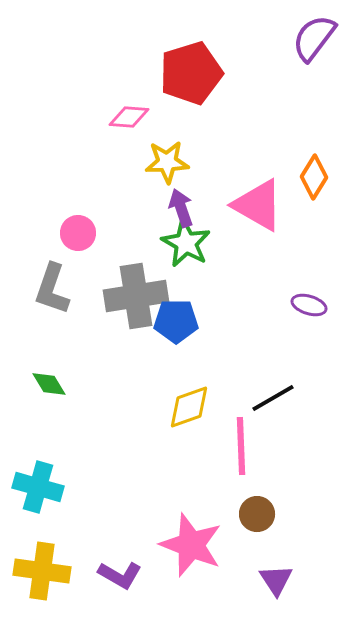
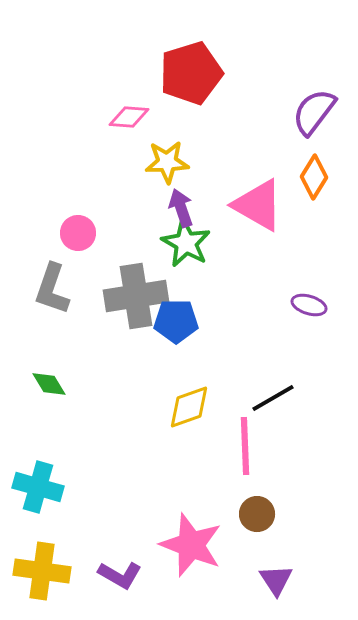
purple semicircle: moved 74 px down
pink line: moved 4 px right
